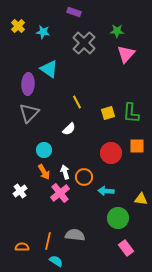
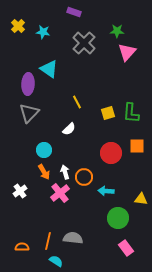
pink triangle: moved 1 px right, 2 px up
gray semicircle: moved 2 px left, 3 px down
